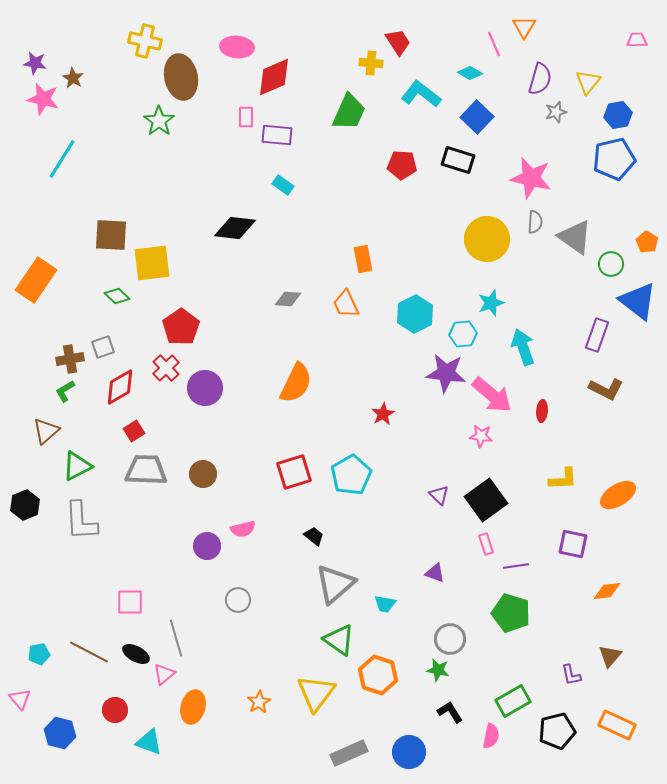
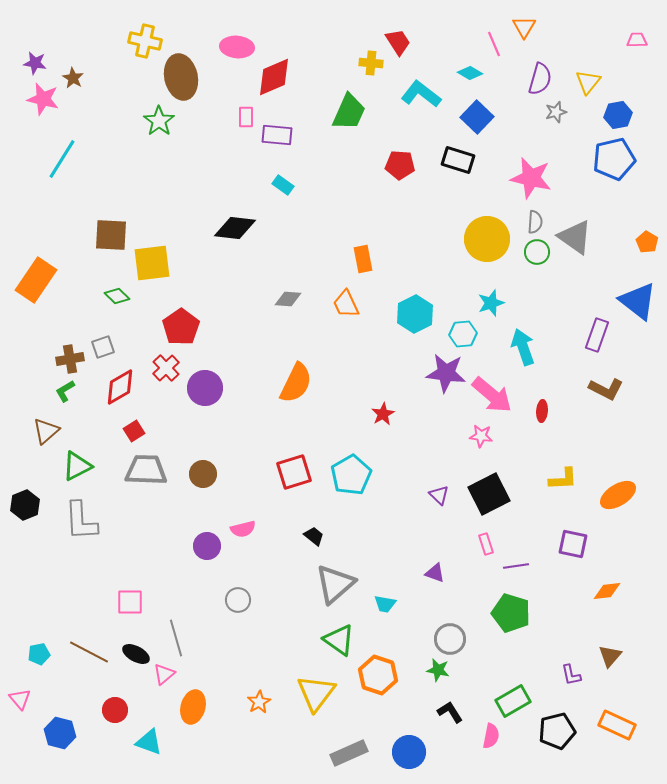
red pentagon at (402, 165): moved 2 px left
green circle at (611, 264): moved 74 px left, 12 px up
black square at (486, 500): moved 3 px right, 6 px up; rotated 9 degrees clockwise
